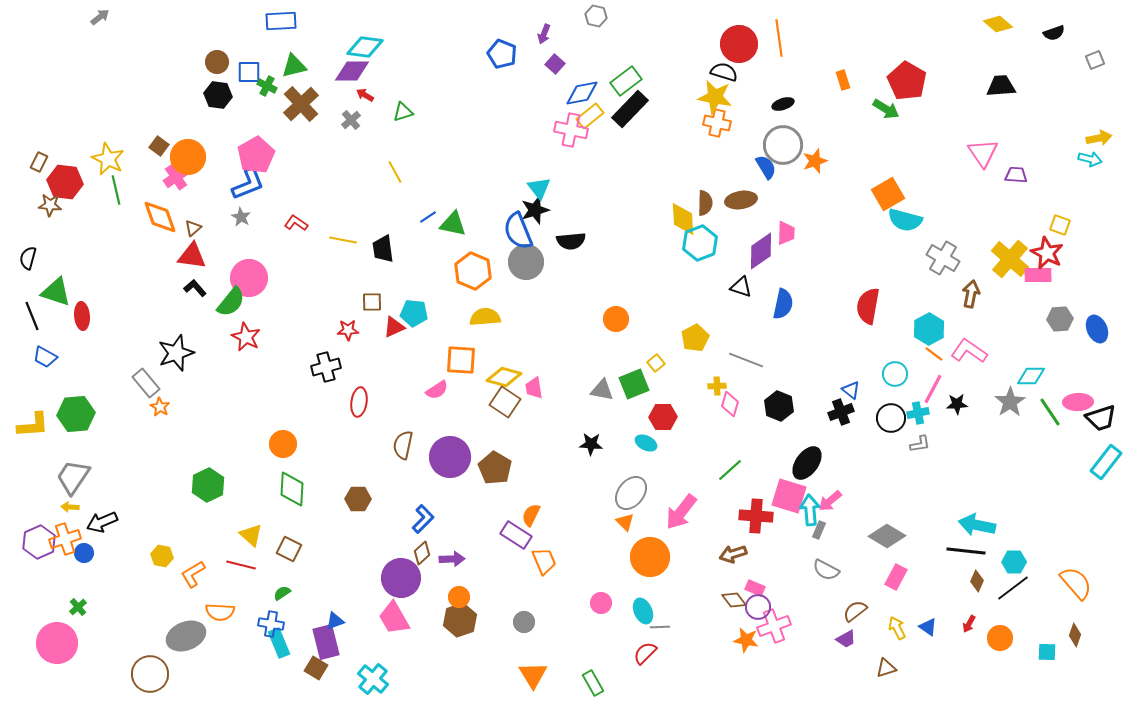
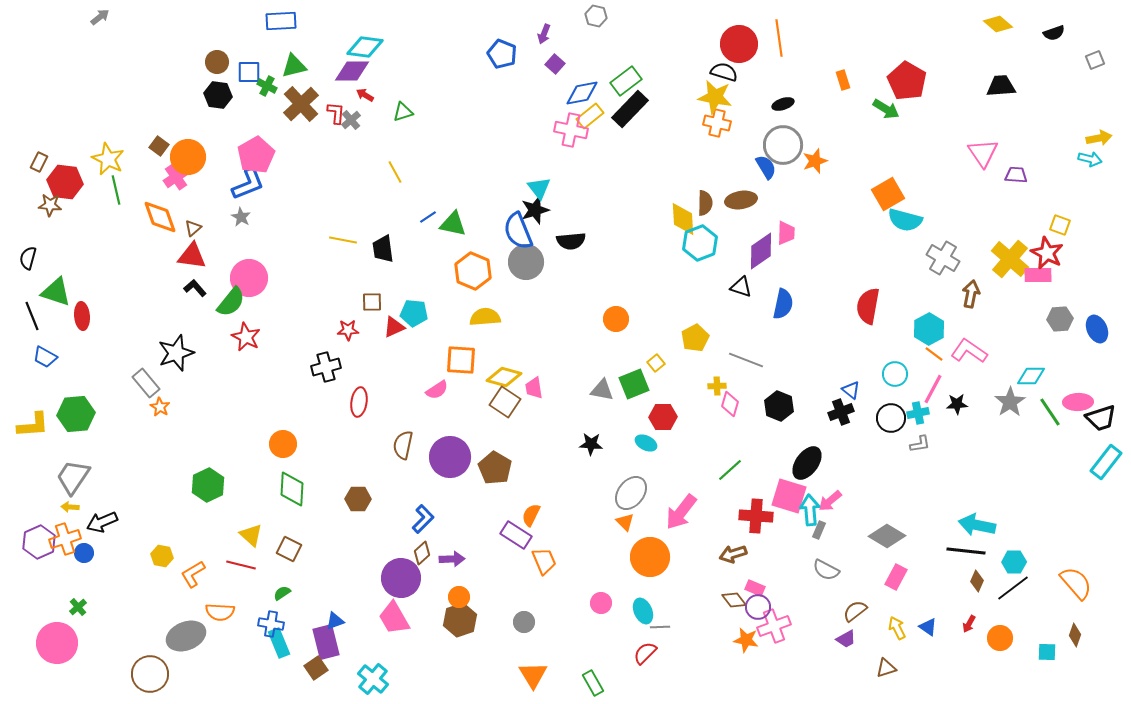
red L-shape at (296, 223): moved 40 px right, 110 px up; rotated 60 degrees clockwise
brown square at (316, 668): rotated 25 degrees clockwise
